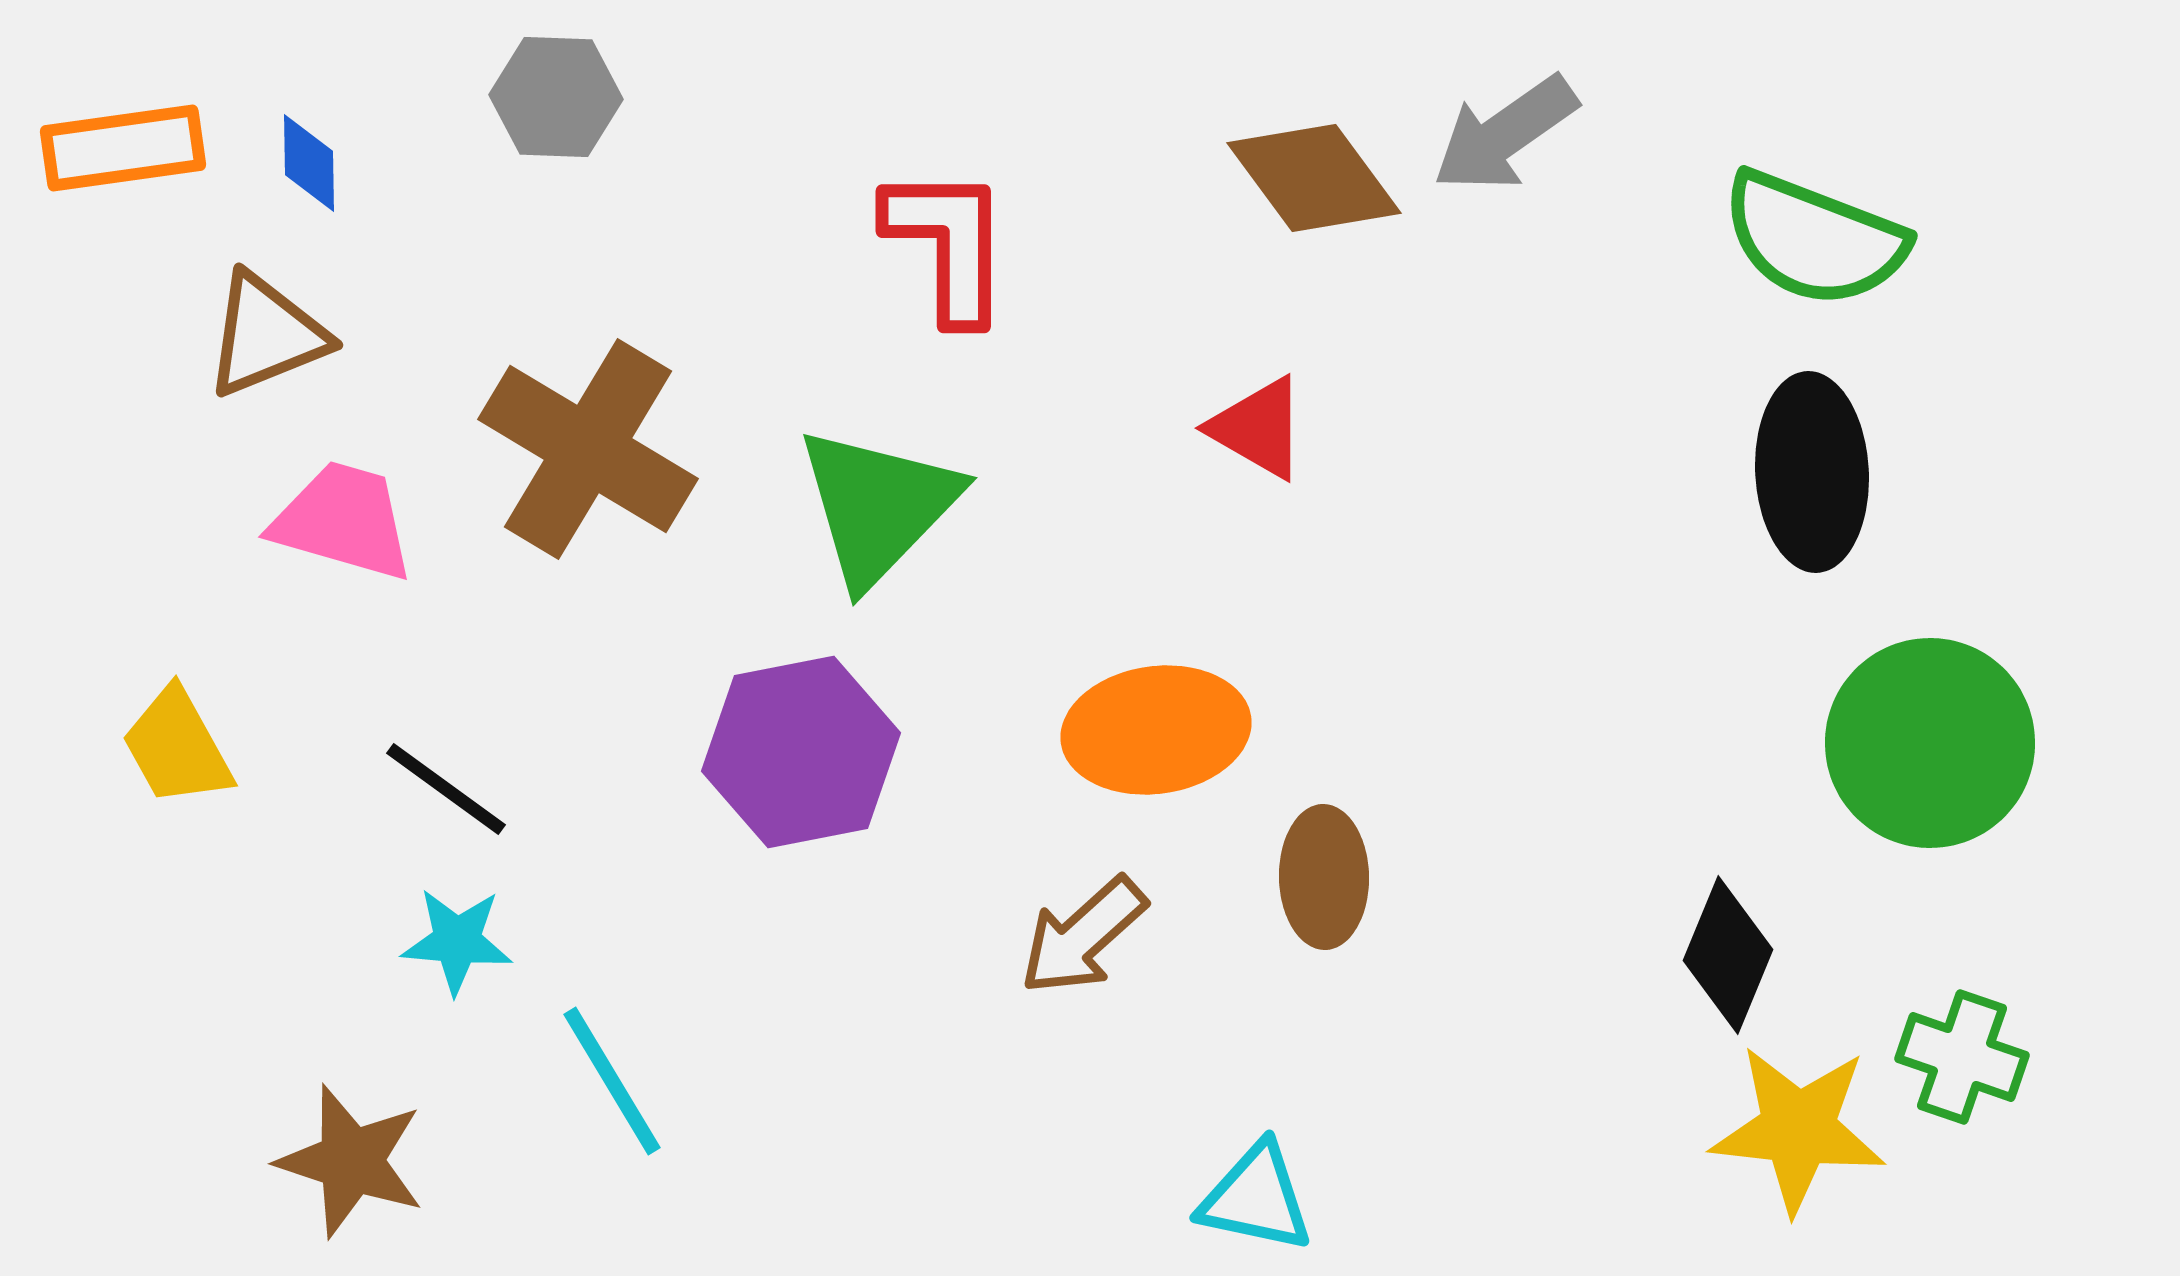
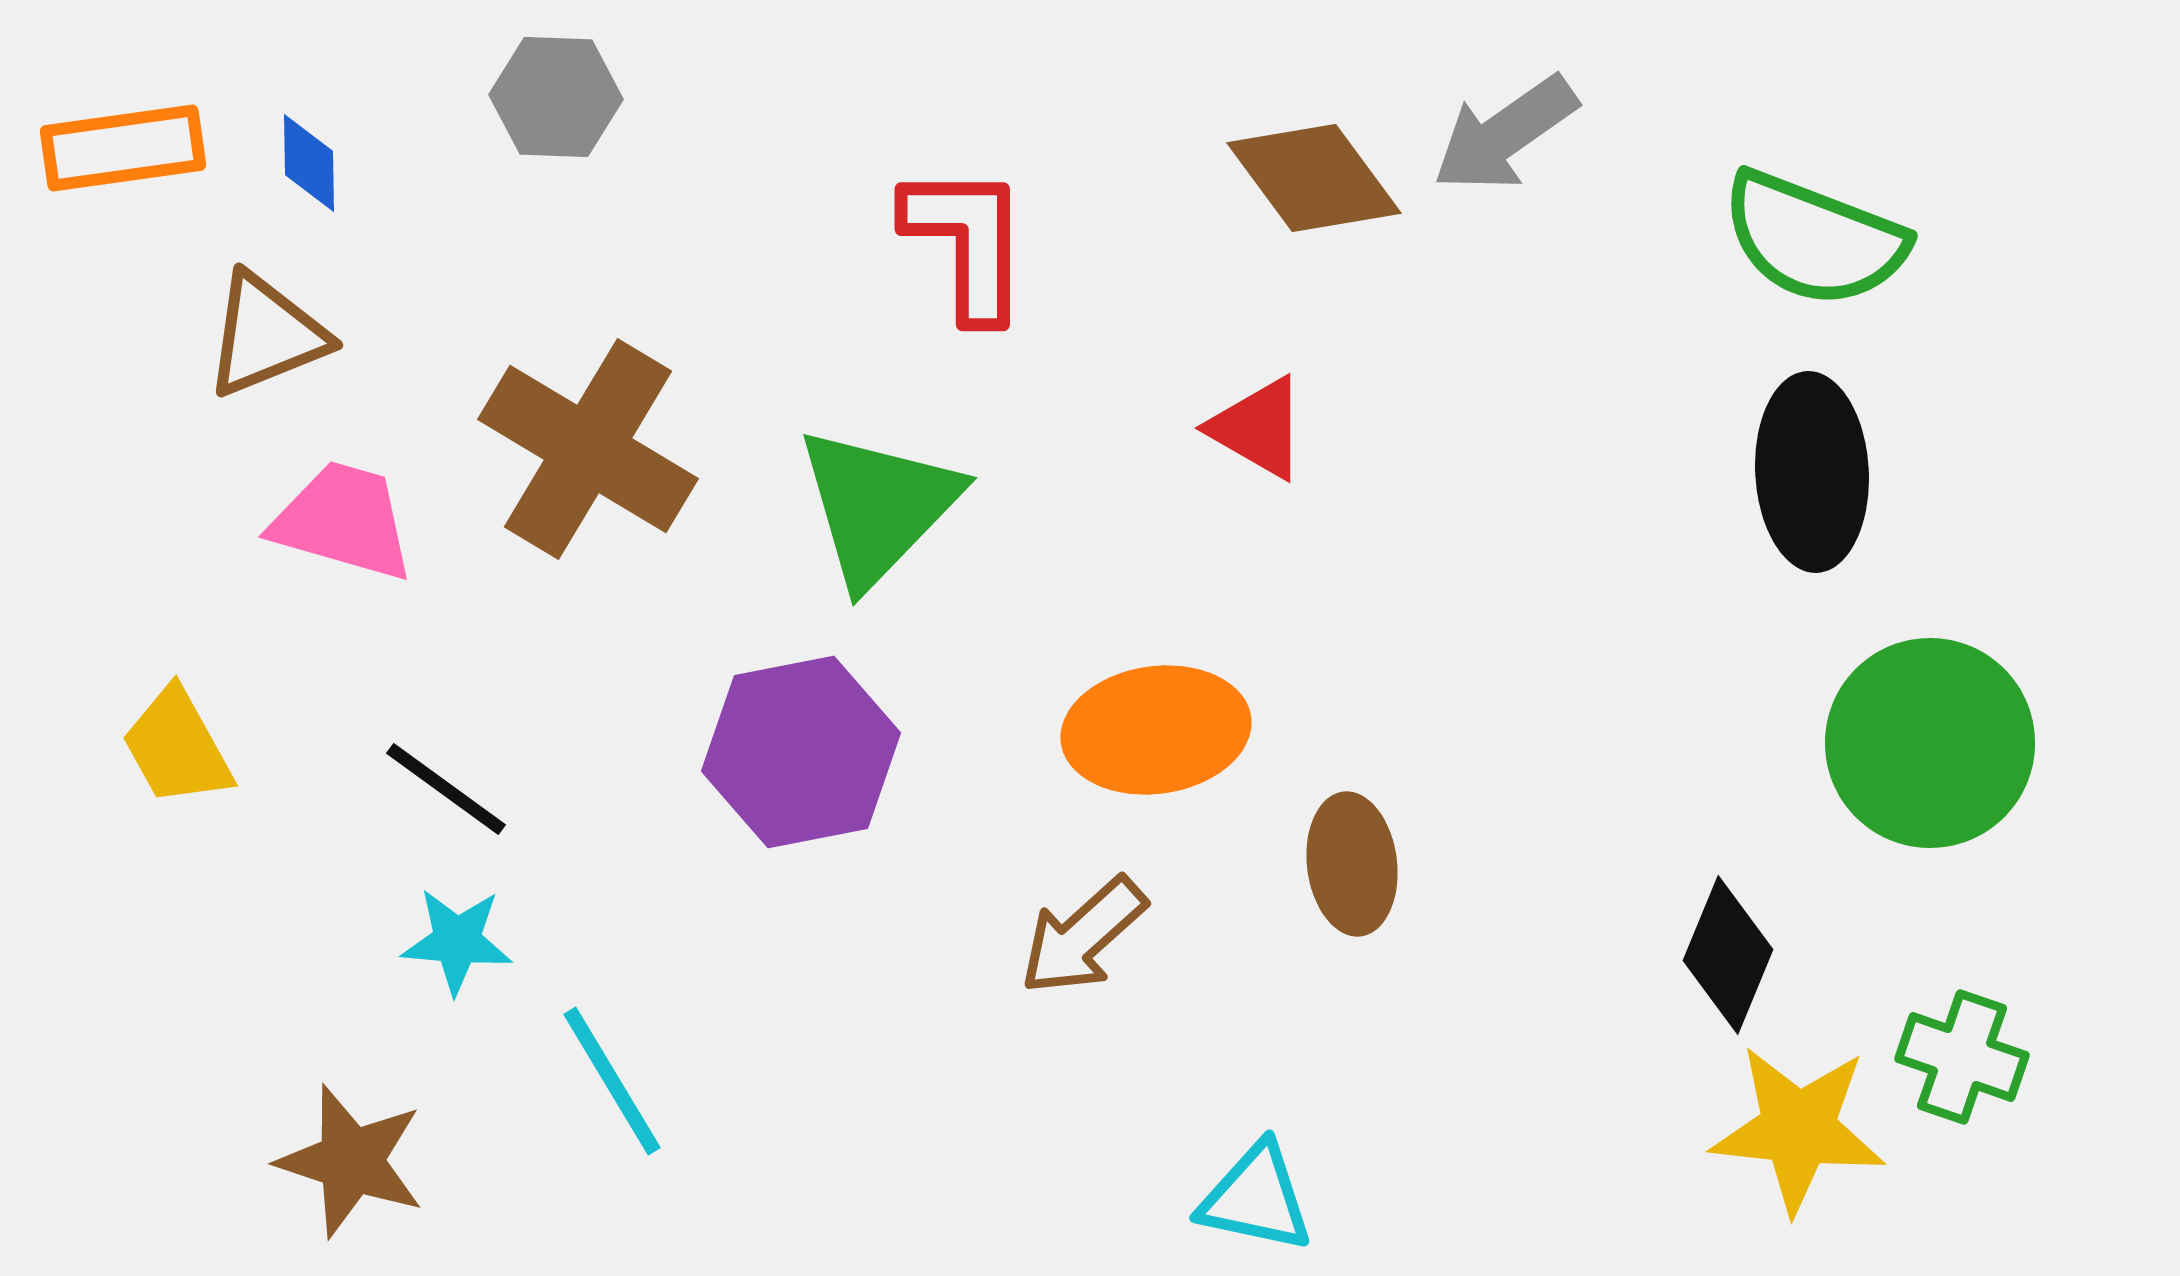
red L-shape: moved 19 px right, 2 px up
brown ellipse: moved 28 px right, 13 px up; rotated 6 degrees counterclockwise
